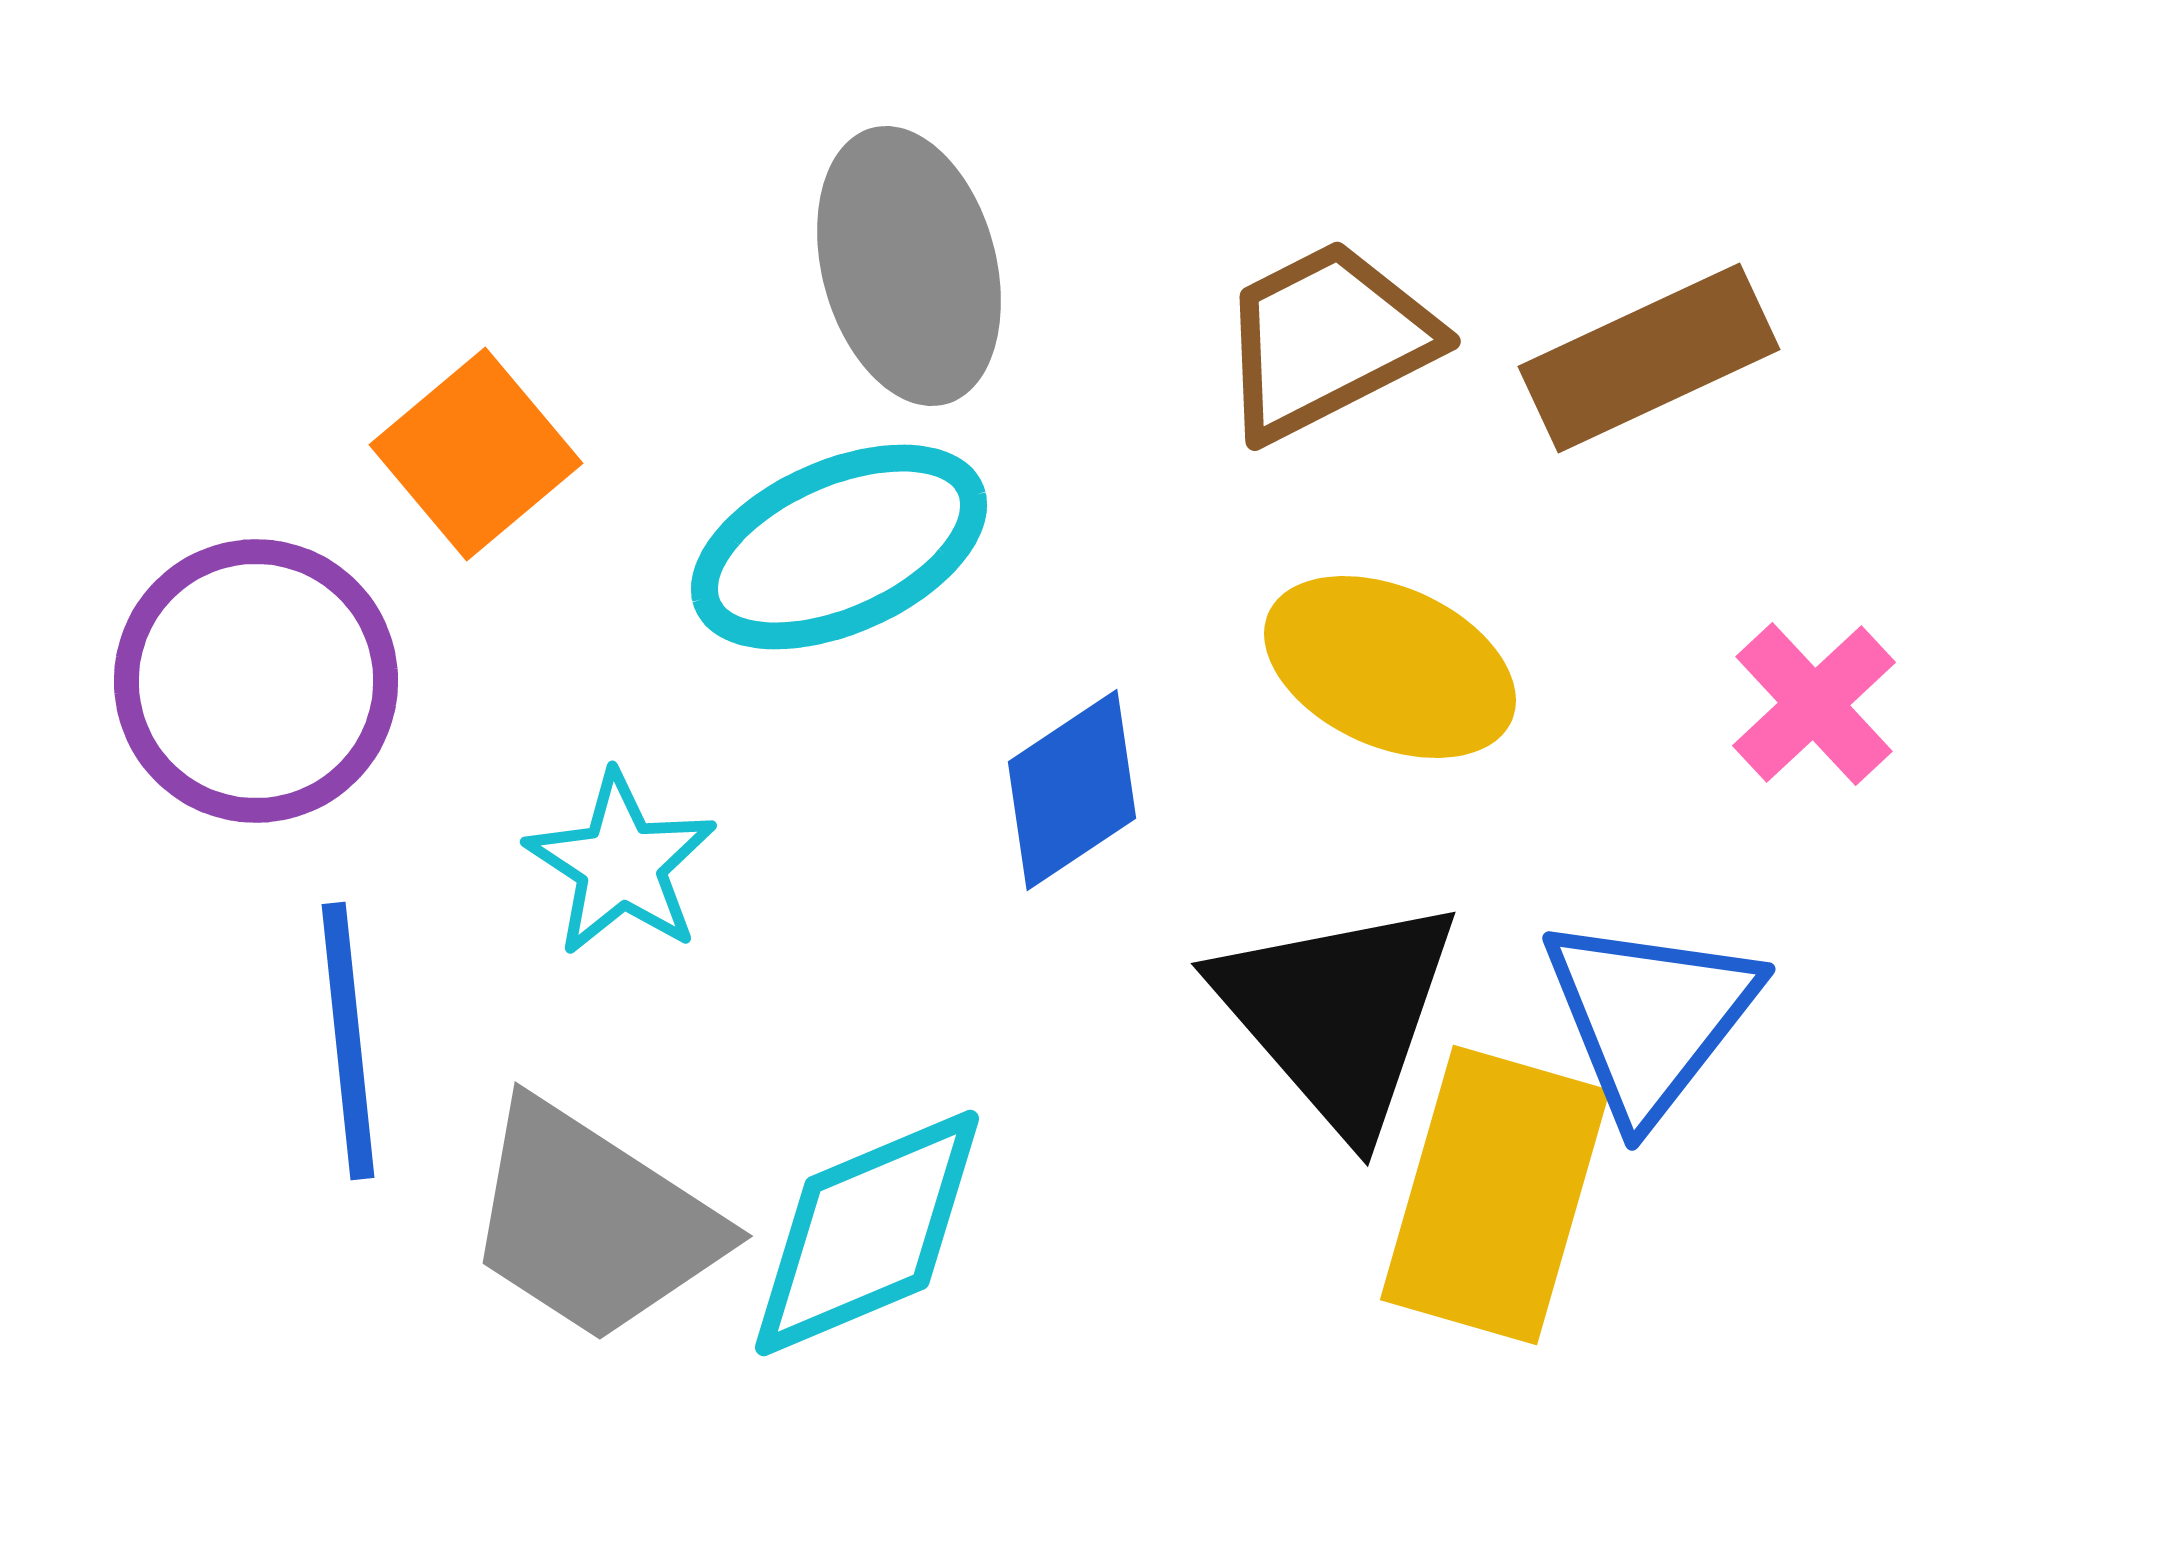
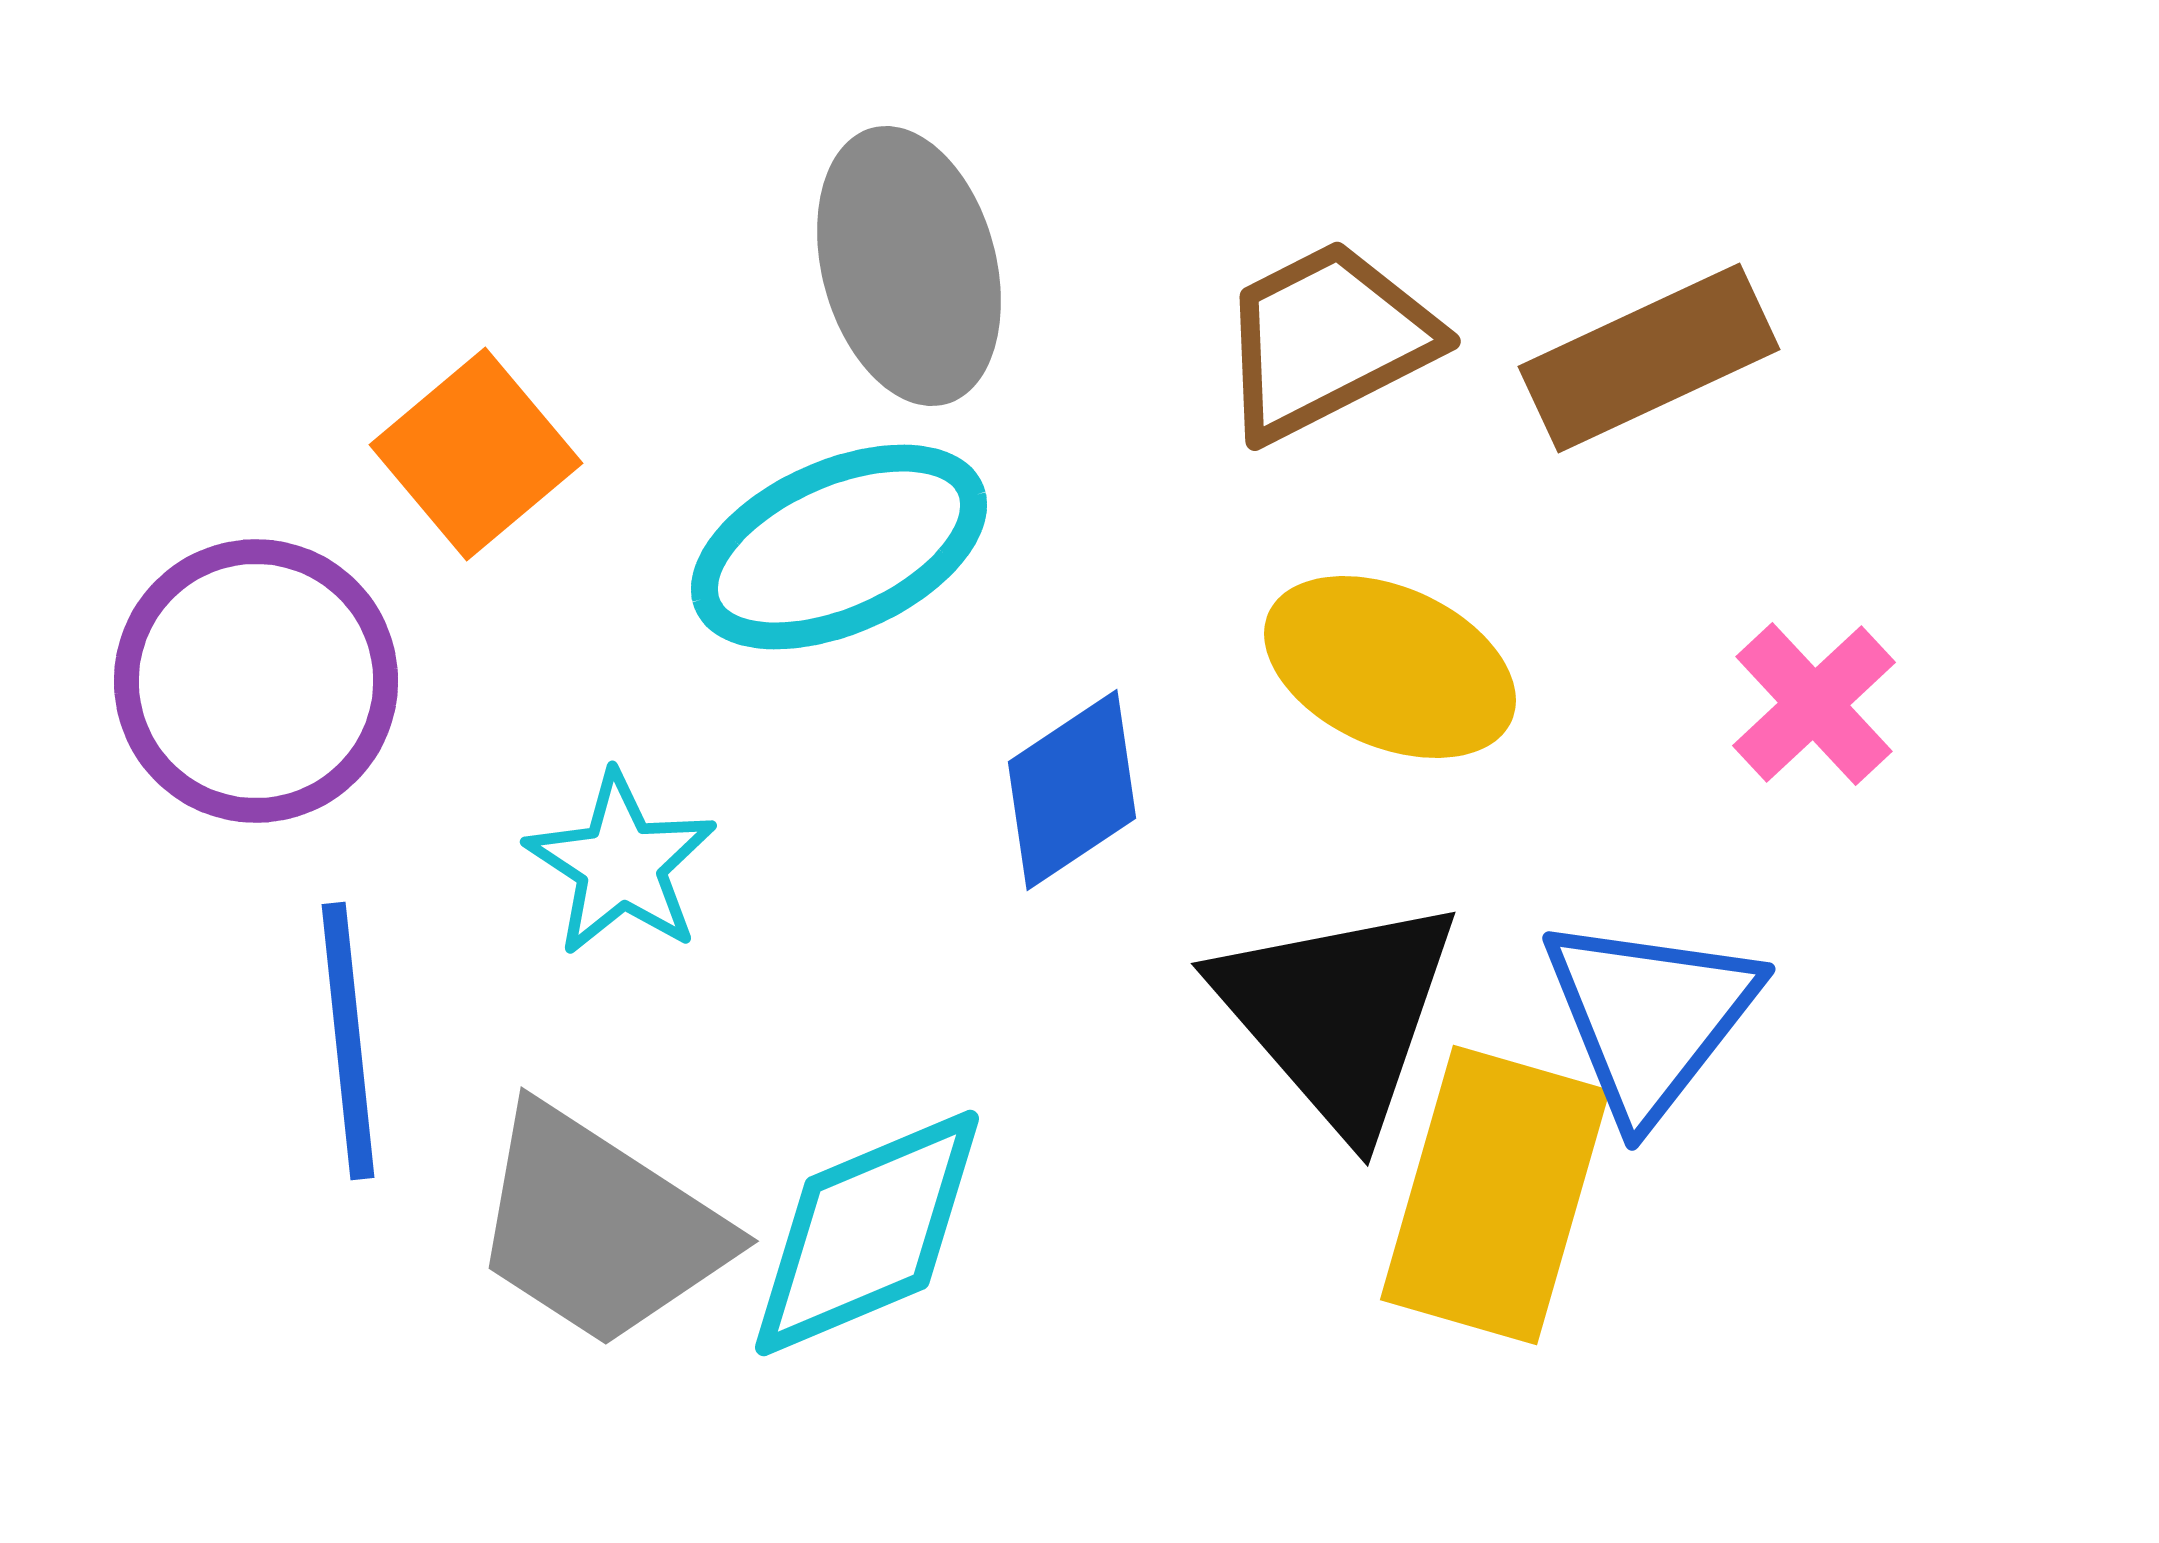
gray trapezoid: moved 6 px right, 5 px down
